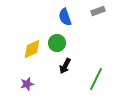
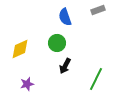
gray rectangle: moved 1 px up
yellow diamond: moved 12 px left
